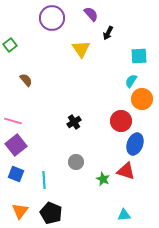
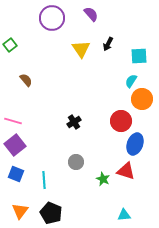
black arrow: moved 11 px down
purple square: moved 1 px left
